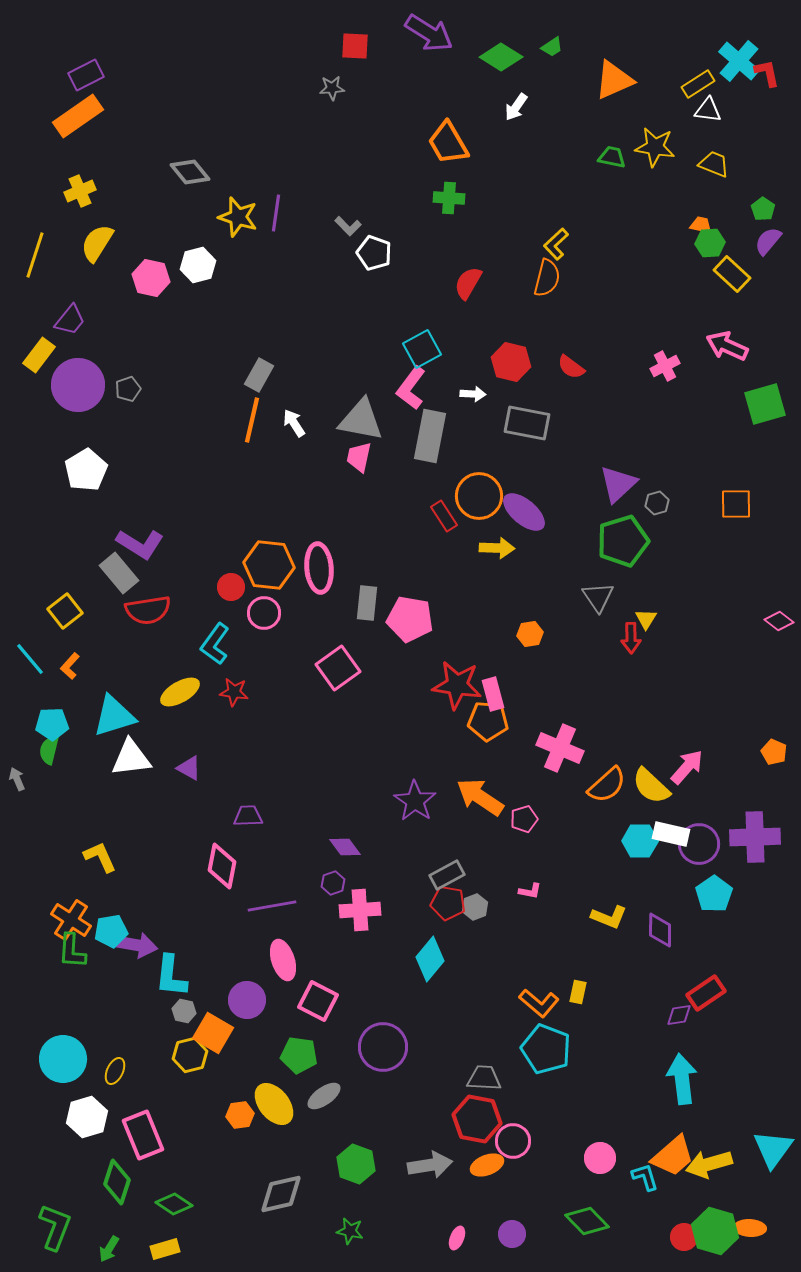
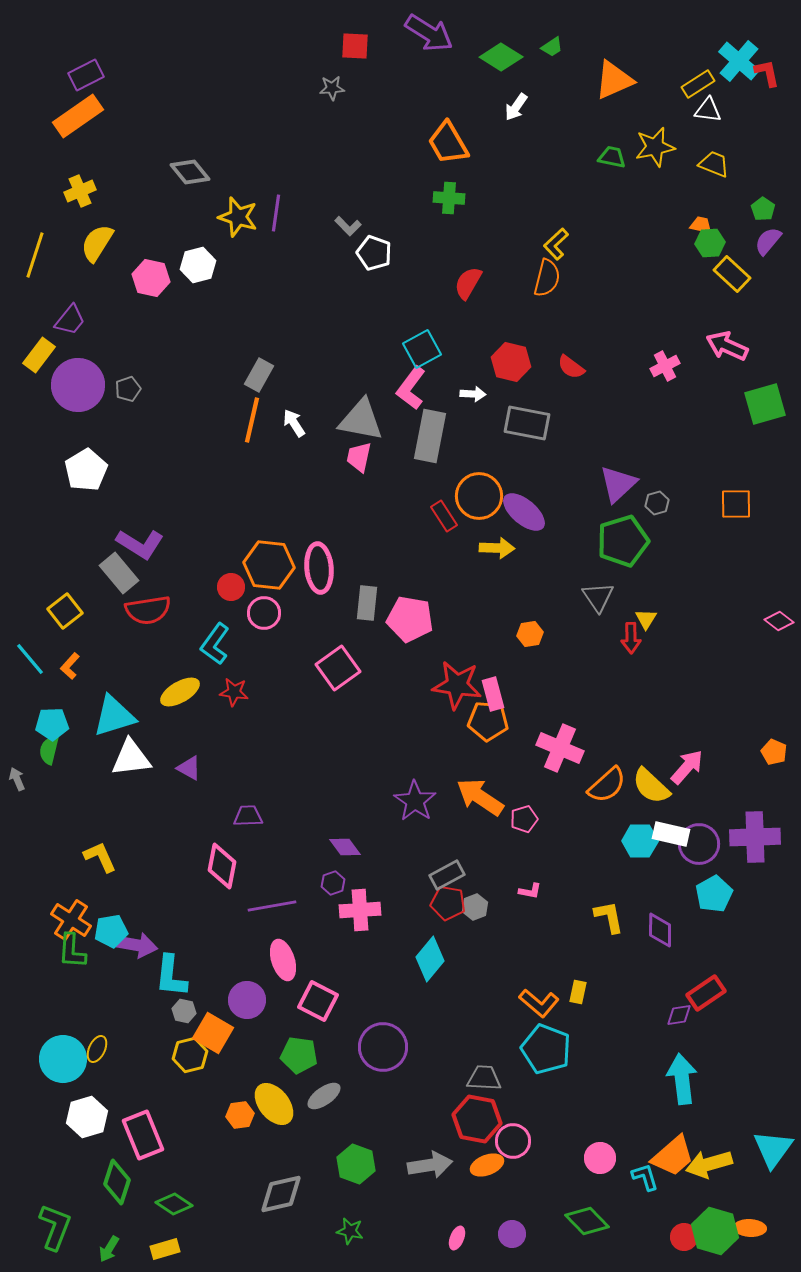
yellow star at (655, 147): rotated 21 degrees counterclockwise
cyan pentagon at (714, 894): rotated 6 degrees clockwise
yellow L-shape at (609, 917): rotated 123 degrees counterclockwise
yellow ellipse at (115, 1071): moved 18 px left, 22 px up
